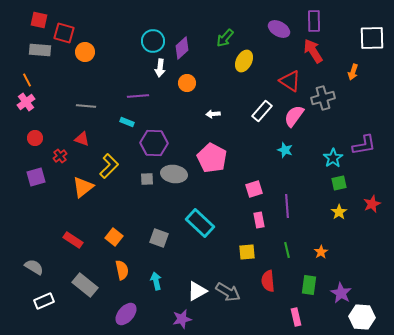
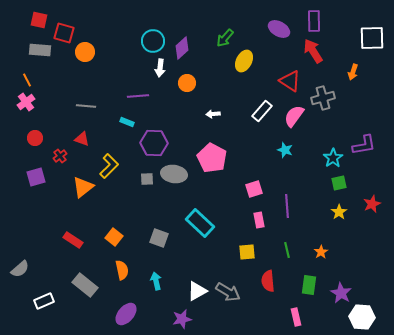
gray semicircle at (34, 267): moved 14 px left, 2 px down; rotated 108 degrees clockwise
